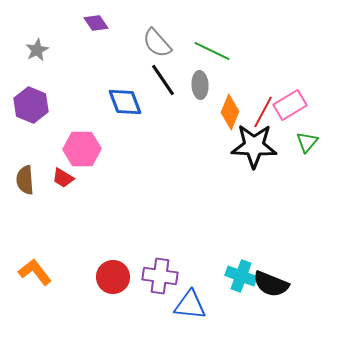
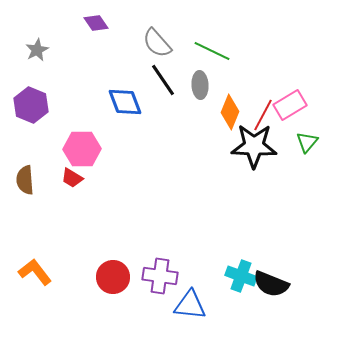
red line: moved 3 px down
red trapezoid: moved 9 px right
